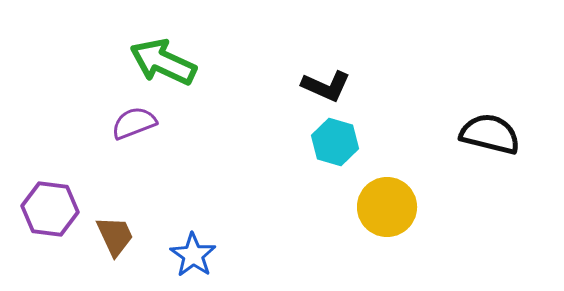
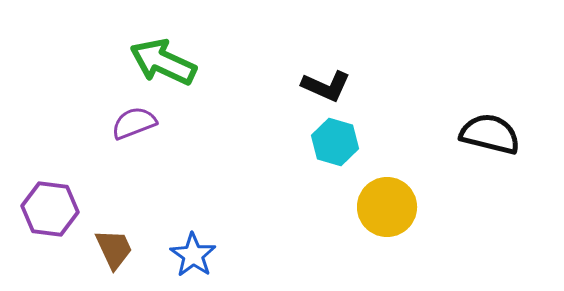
brown trapezoid: moved 1 px left, 13 px down
